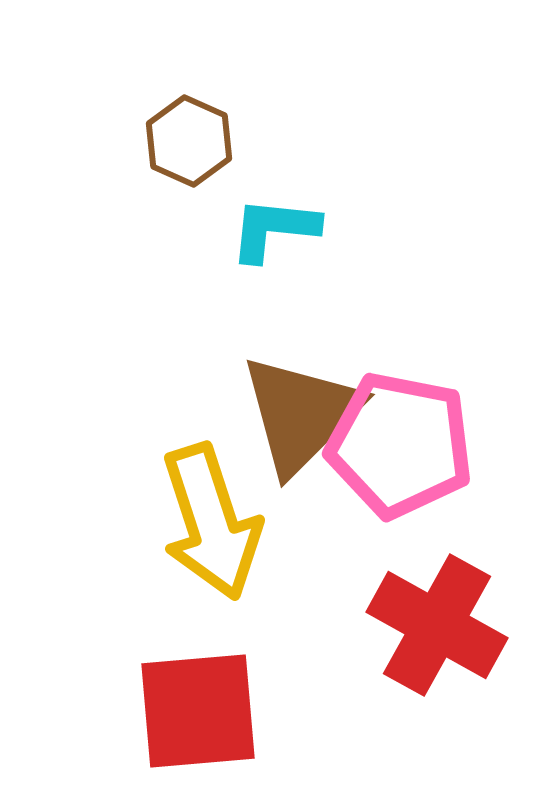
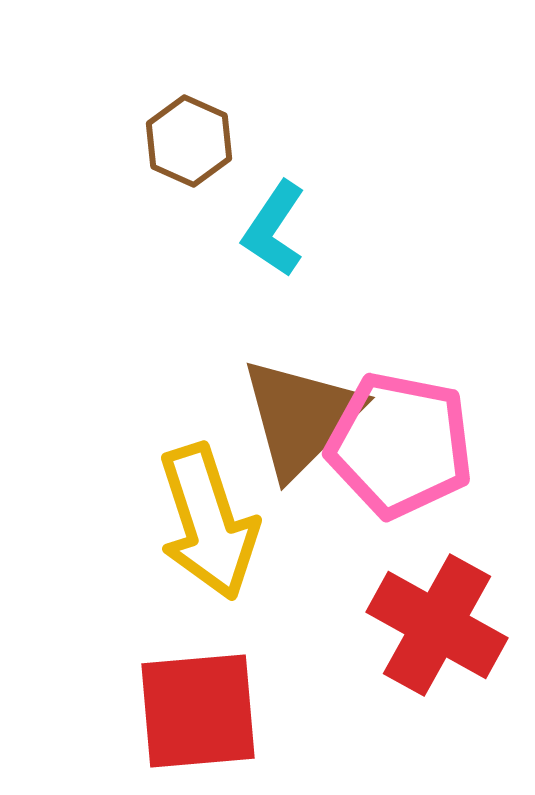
cyan L-shape: rotated 62 degrees counterclockwise
brown triangle: moved 3 px down
yellow arrow: moved 3 px left
